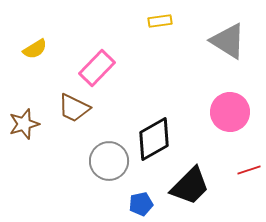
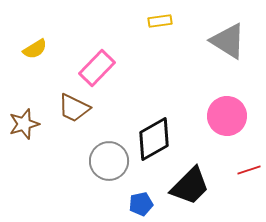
pink circle: moved 3 px left, 4 px down
